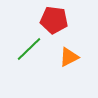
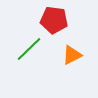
orange triangle: moved 3 px right, 2 px up
